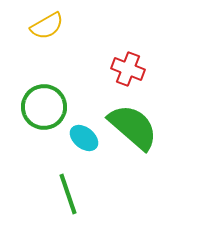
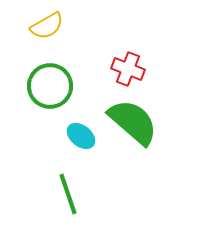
green circle: moved 6 px right, 21 px up
green semicircle: moved 5 px up
cyan ellipse: moved 3 px left, 2 px up
